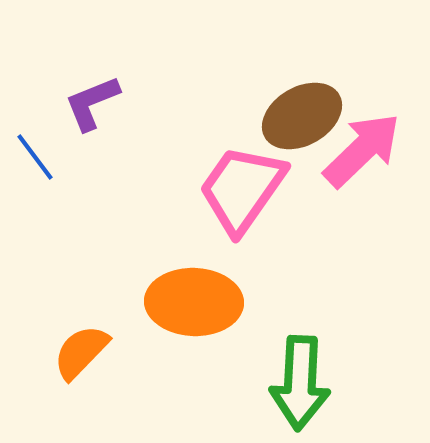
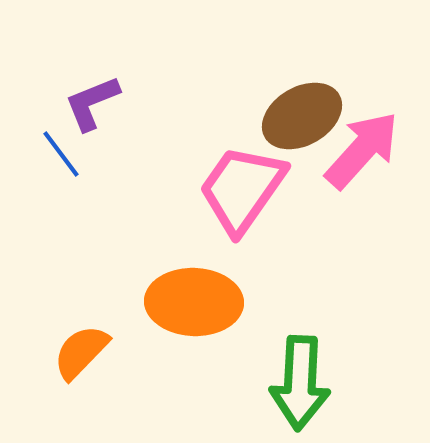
pink arrow: rotated 4 degrees counterclockwise
blue line: moved 26 px right, 3 px up
